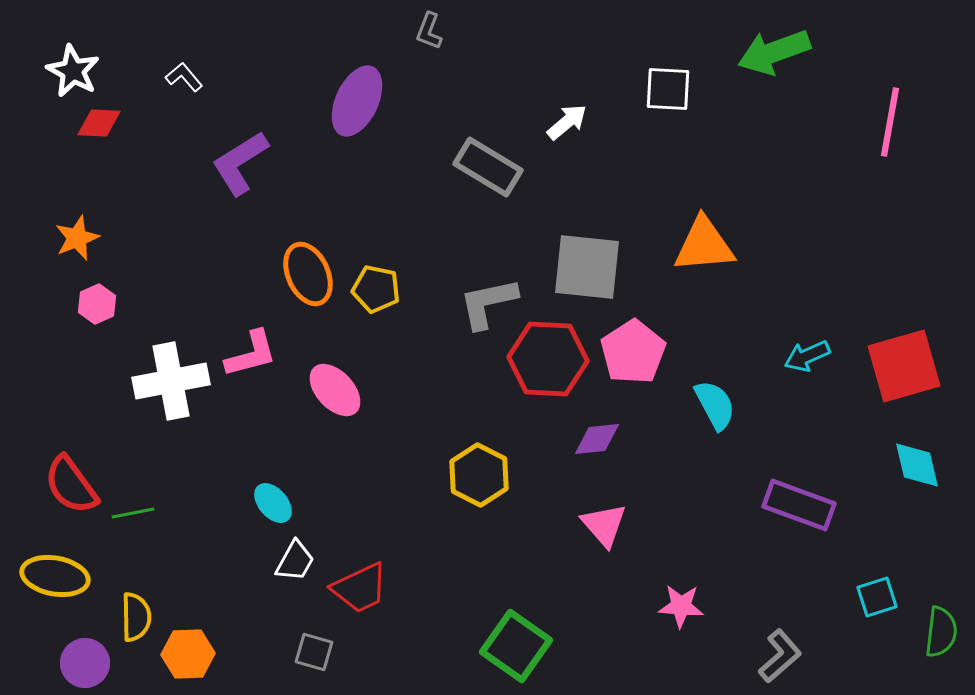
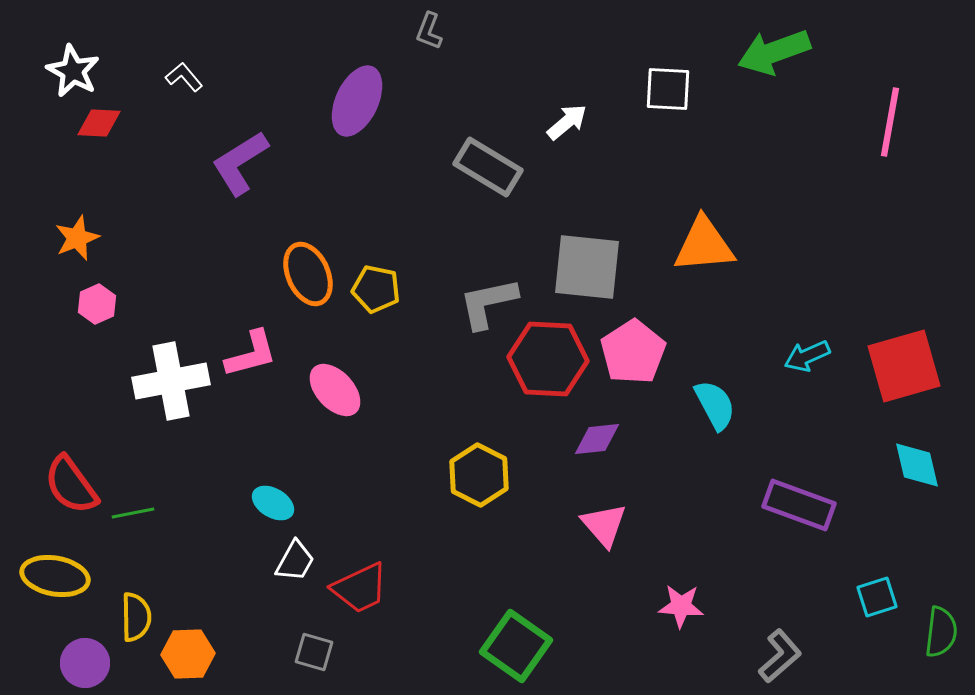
cyan ellipse at (273, 503): rotated 18 degrees counterclockwise
